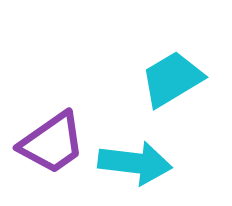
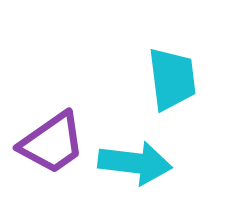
cyan trapezoid: rotated 114 degrees clockwise
